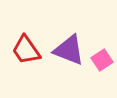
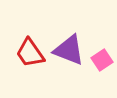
red trapezoid: moved 4 px right, 3 px down
